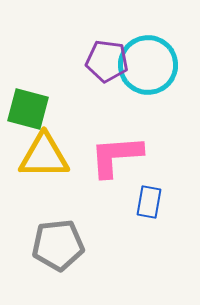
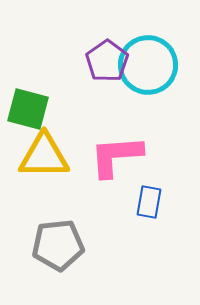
purple pentagon: rotated 30 degrees clockwise
